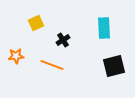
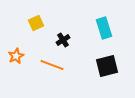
cyan rectangle: rotated 15 degrees counterclockwise
orange star: rotated 21 degrees counterclockwise
black square: moved 7 px left
